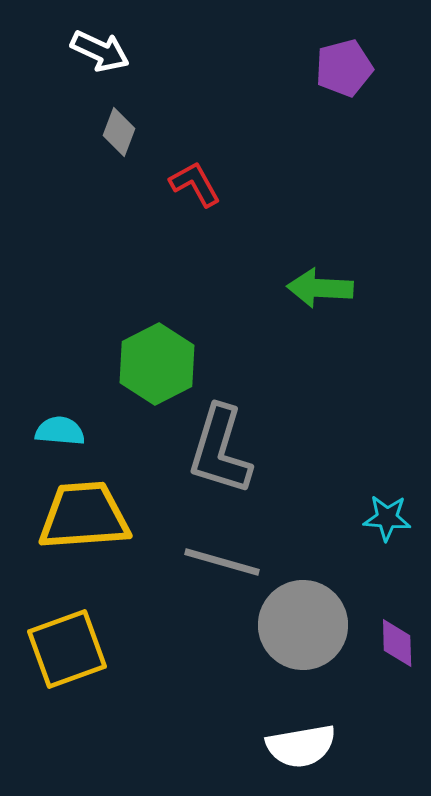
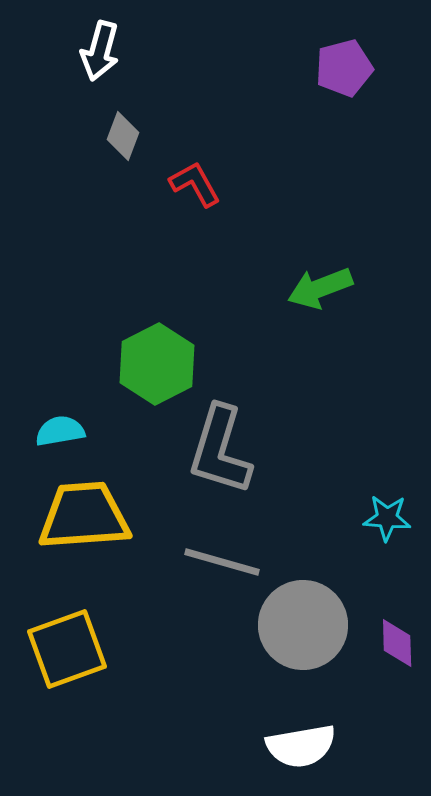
white arrow: rotated 80 degrees clockwise
gray diamond: moved 4 px right, 4 px down
green arrow: rotated 24 degrees counterclockwise
cyan semicircle: rotated 15 degrees counterclockwise
